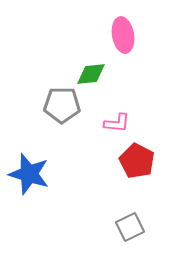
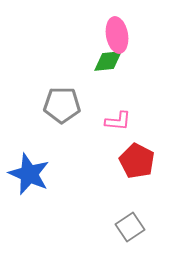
pink ellipse: moved 6 px left
green diamond: moved 17 px right, 13 px up
pink L-shape: moved 1 px right, 2 px up
blue star: rotated 6 degrees clockwise
gray square: rotated 8 degrees counterclockwise
